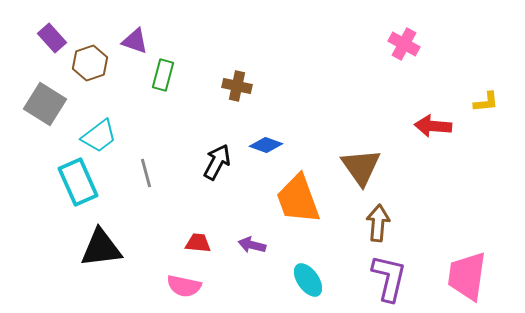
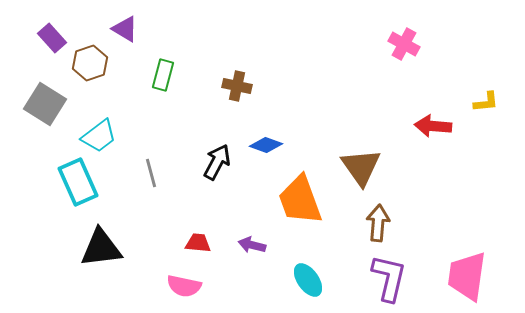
purple triangle: moved 10 px left, 12 px up; rotated 12 degrees clockwise
gray line: moved 5 px right
orange trapezoid: moved 2 px right, 1 px down
